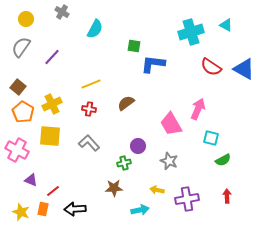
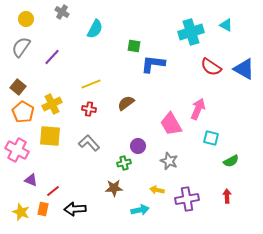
green semicircle: moved 8 px right, 1 px down
